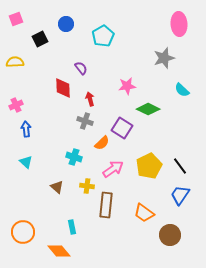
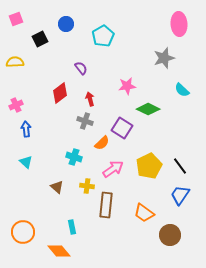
red diamond: moved 3 px left, 5 px down; rotated 55 degrees clockwise
